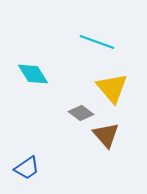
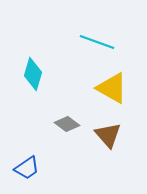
cyan diamond: rotated 48 degrees clockwise
yellow triangle: rotated 20 degrees counterclockwise
gray diamond: moved 14 px left, 11 px down
brown triangle: moved 2 px right
